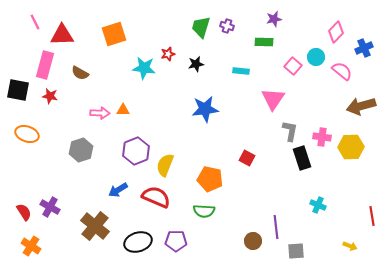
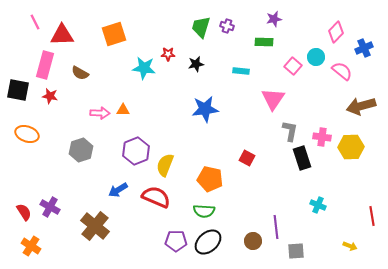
red star at (168, 54): rotated 16 degrees clockwise
black ellipse at (138, 242): moved 70 px right; rotated 24 degrees counterclockwise
